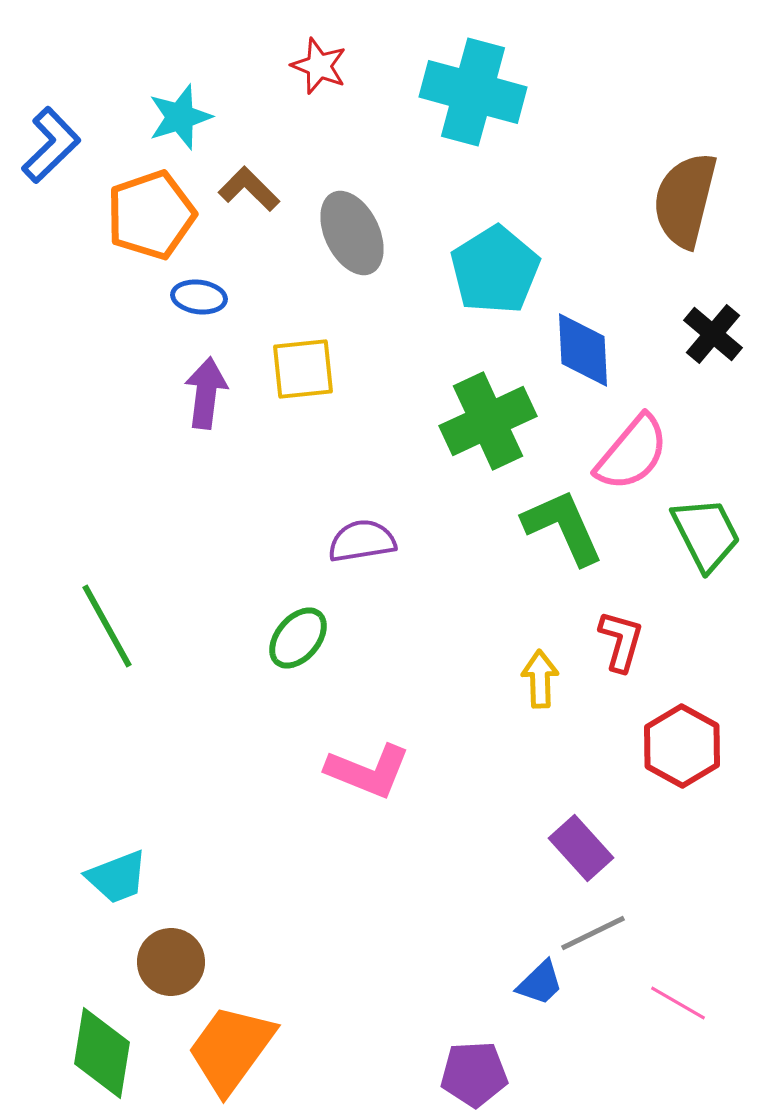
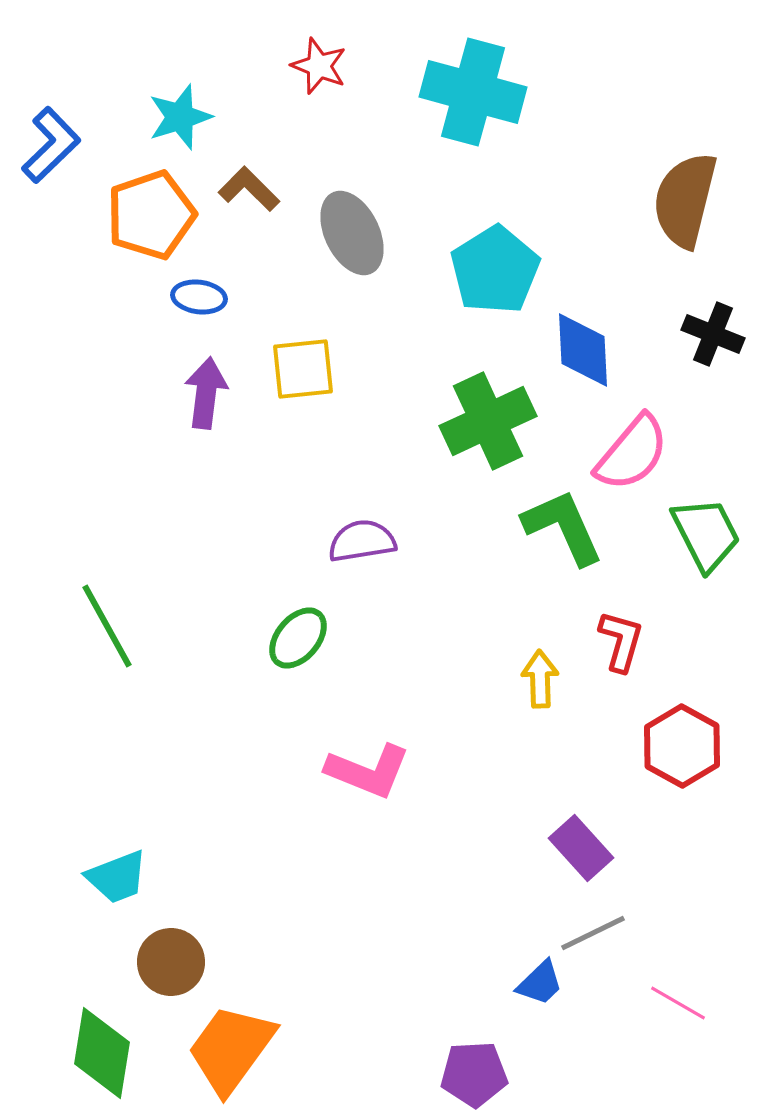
black cross: rotated 18 degrees counterclockwise
